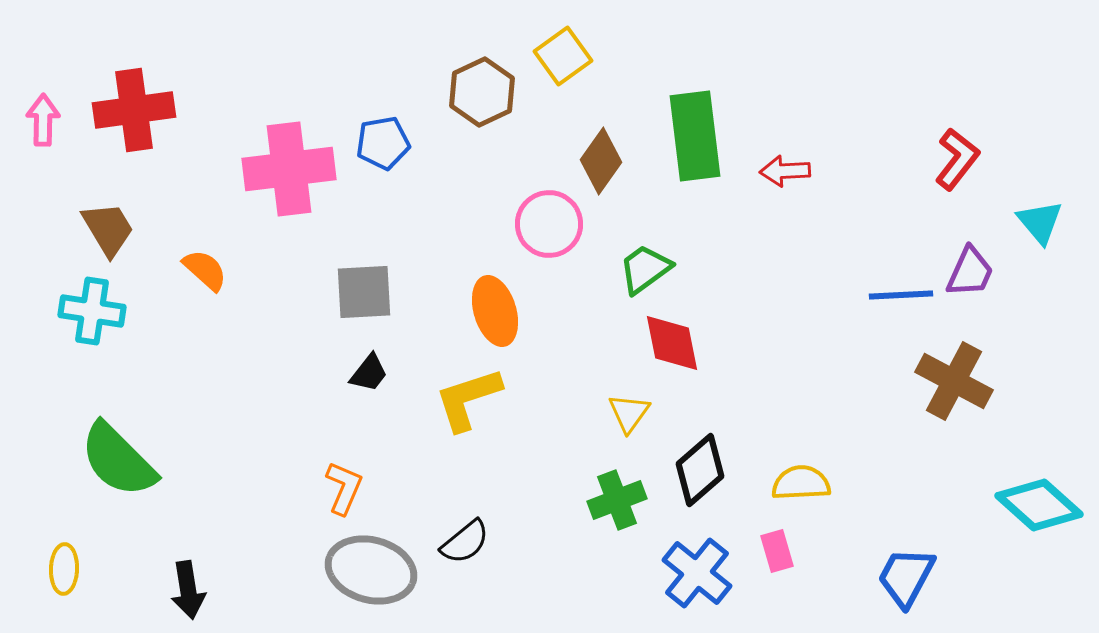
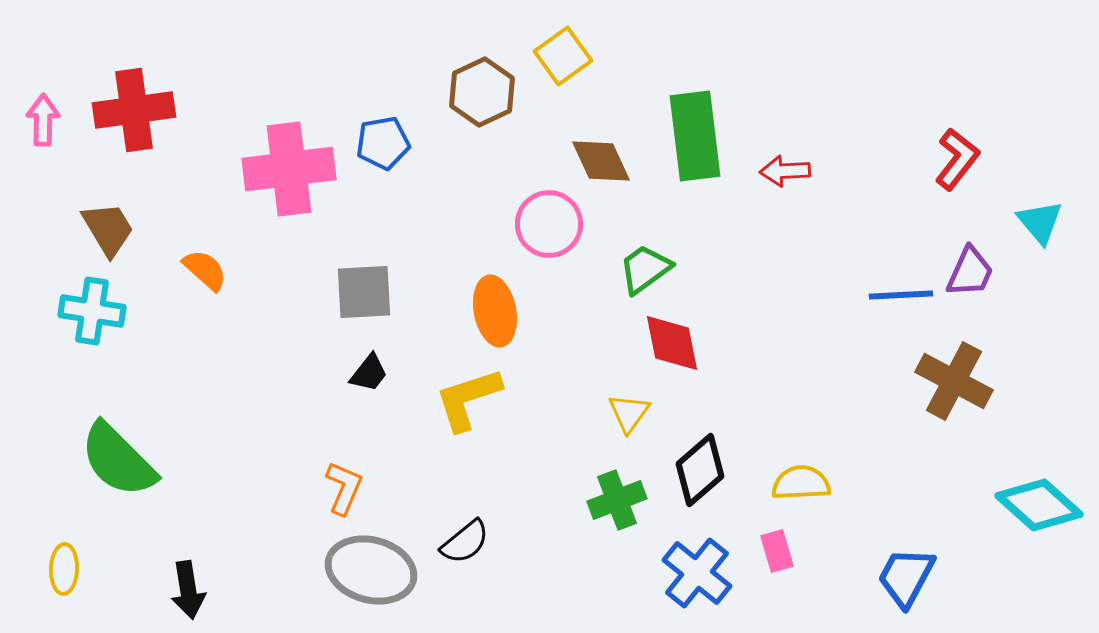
brown diamond: rotated 60 degrees counterclockwise
orange ellipse: rotated 6 degrees clockwise
